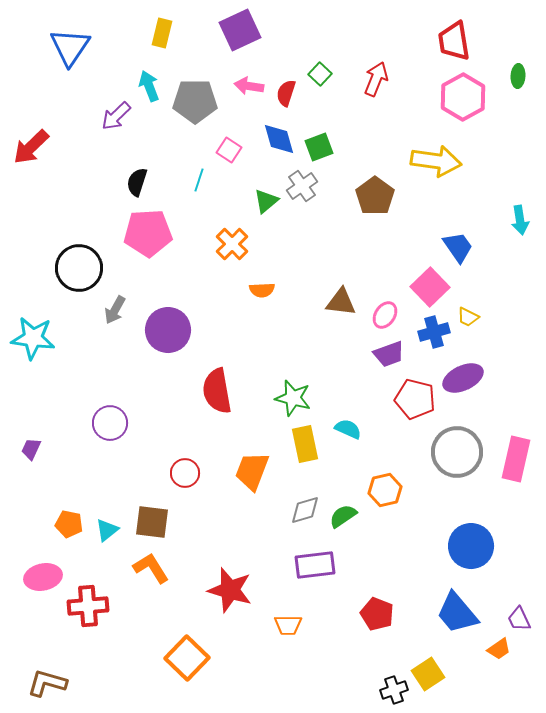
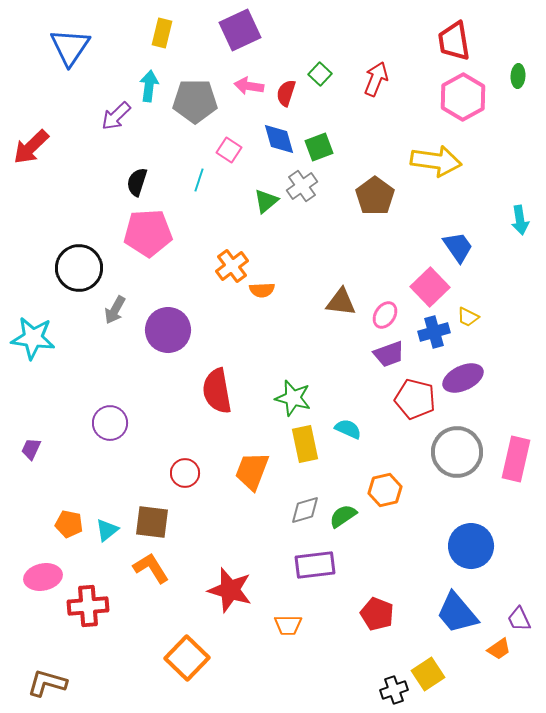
cyan arrow at (149, 86): rotated 28 degrees clockwise
orange cross at (232, 244): moved 22 px down; rotated 8 degrees clockwise
